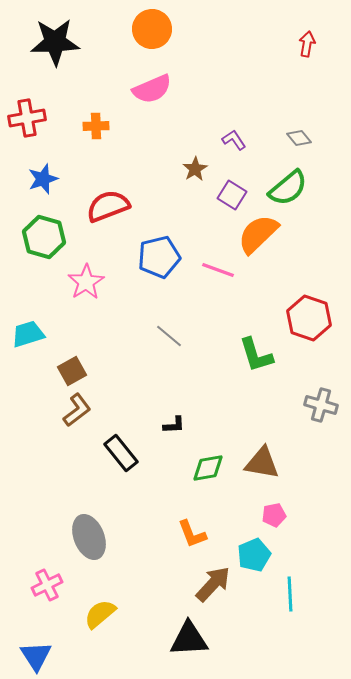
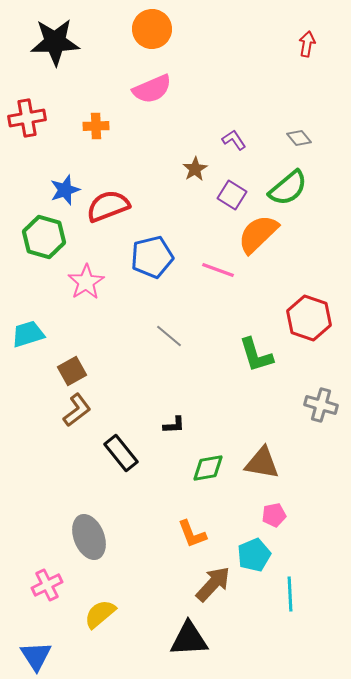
blue star: moved 22 px right, 11 px down
blue pentagon: moved 7 px left
